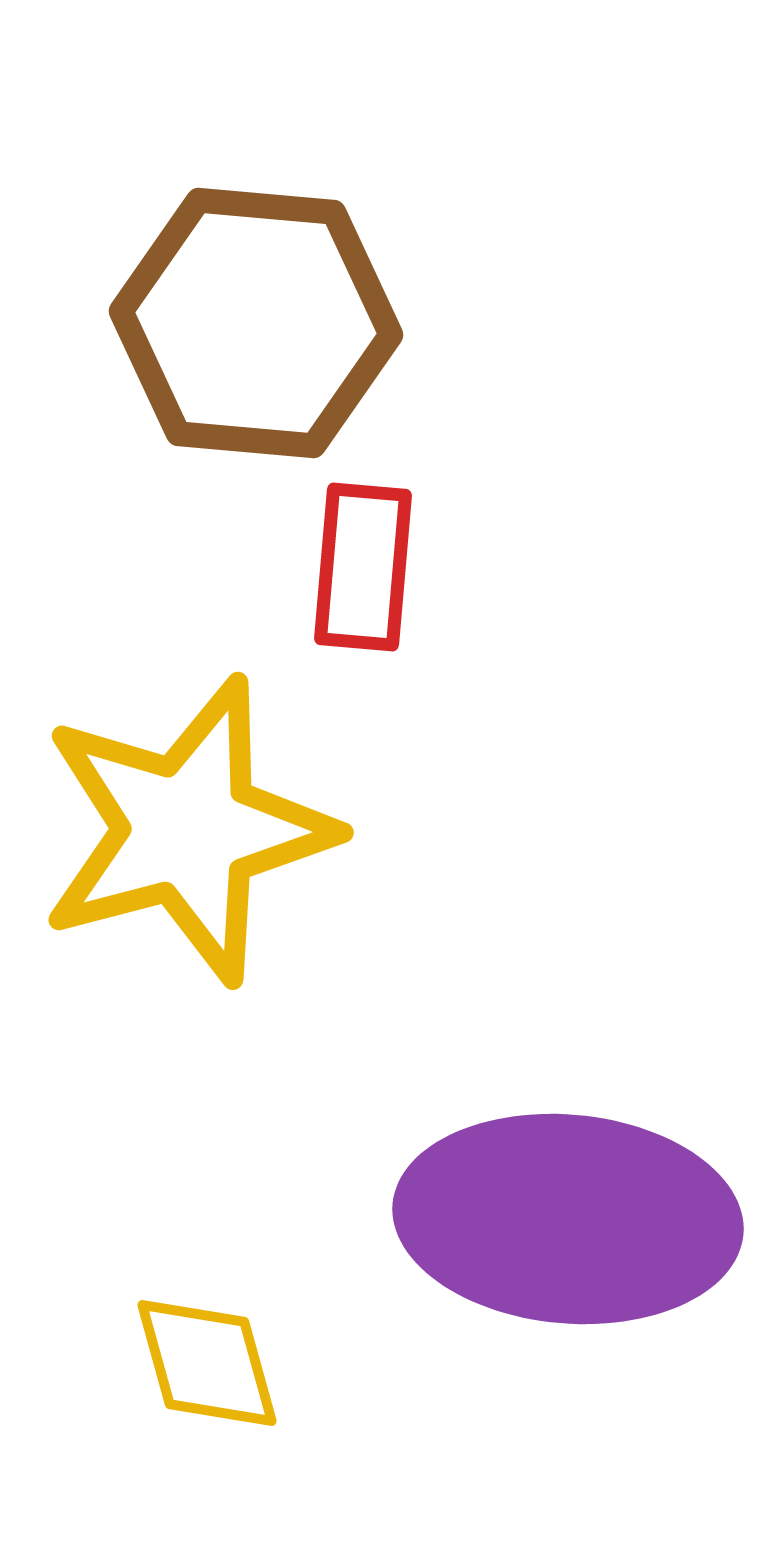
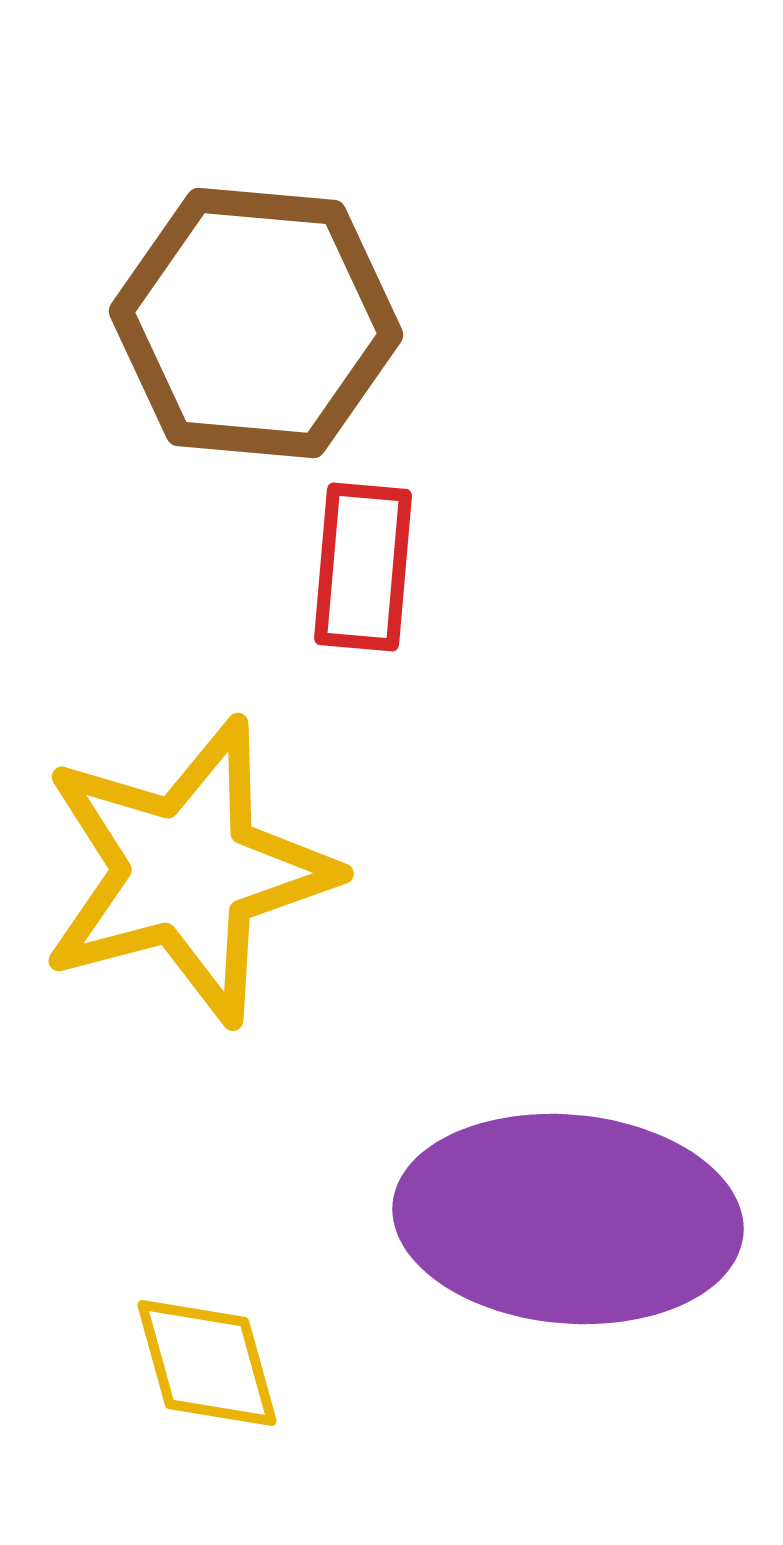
yellow star: moved 41 px down
